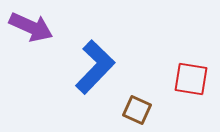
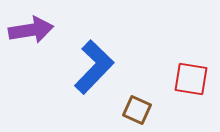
purple arrow: moved 3 px down; rotated 33 degrees counterclockwise
blue L-shape: moved 1 px left
